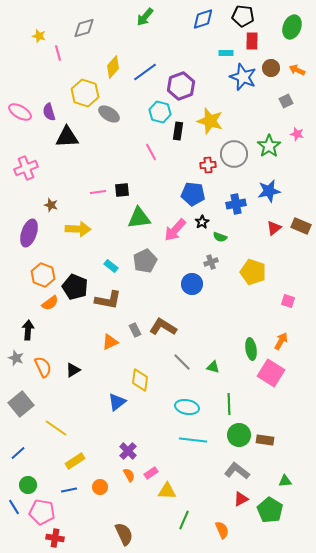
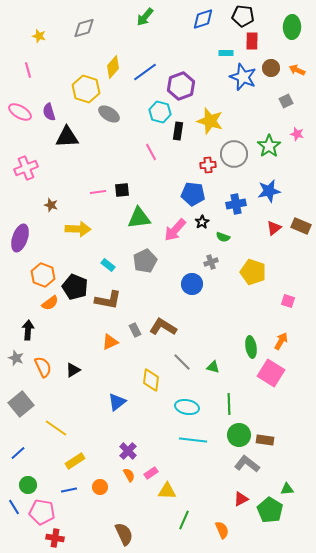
green ellipse at (292, 27): rotated 20 degrees counterclockwise
pink line at (58, 53): moved 30 px left, 17 px down
yellow hexagon at (85, 93): moved 1 px right, 4 px up
purple ellipse at (29, 233): moved 9 px left, 5 px down
green semicircle at (220, 237): moved 3 px right
cyan rectangle at (111, 266): moved 3 px left, 1 px up
green ellipse at (251, 349): moved 2 px up
yellow diamond at (140, 380): moved 11 px right
gray L-shape at (237, 471): moved 10 px right, 7 px up
green triangle at (285, 481): moved 2 px right, 8 px down
